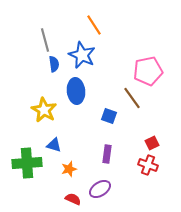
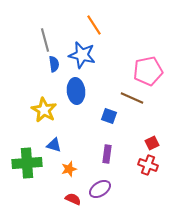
blue star: rotated 12 degrees counterclockwise
brown line: rotated 30 degrees counterclockwise
